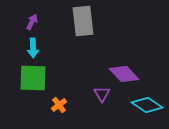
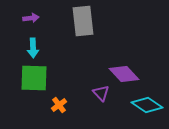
purple arrow: moved 1 px left, 4 px up; rotated 56 degrees clockwise
green square: moved 1 px right
purple triangle: moved 1 px left, 1 px up; rotated 12 degrees counterclockwise
